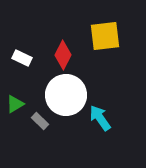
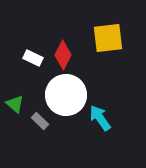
yellow square: moved 3 px right, 2 px down
white rectangle: moved 11 px right
green triangle: rotated 48 degrees counterclockwise
